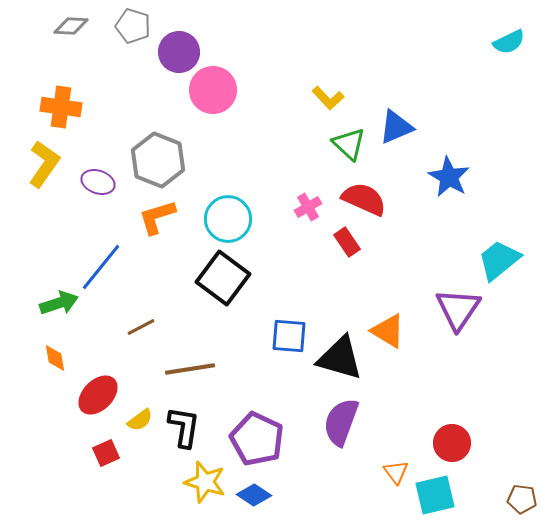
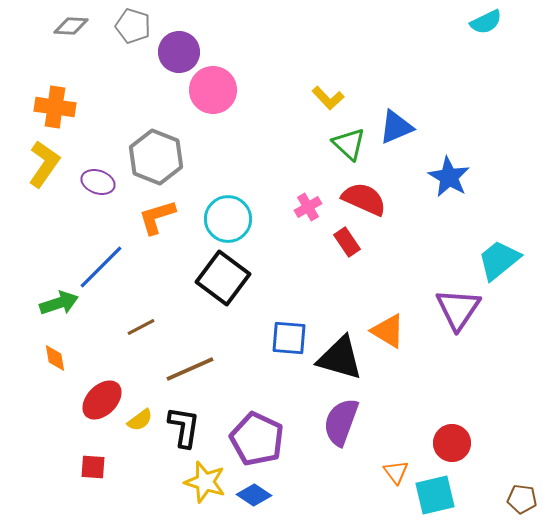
cyan semicircle at (509, 42): moved 23 px left, 20 px up
orange cross at (61, 107): moved 6 px left
gray hexagon at (158, 160): moved 2 px left, 3 px up
blue line at (101, 267): rotated 6 degrees clockwise
blue square at (289, 336): moved 2 px down
brown line at (190, 369): rotated 15 degrees counterclockwise
red ellipse at (98, 395): moved 4 px right, 5 px down
red square at (106, 453): moved 13 px left, 14 px down; rotated 28 degrees clockwise
